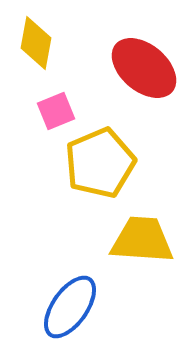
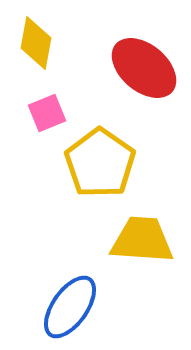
pink square: moved 9 px left, 2 px down
yellow pentagon: rotated 14 degrees counterclockwise
